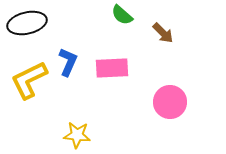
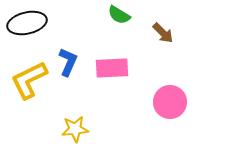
green semicircle: moved 3 px left; rotated 10 degrees counterclockwise
yellow star: moved 2 px left, 6 px up; rotated 12 degrees counterclockwise
